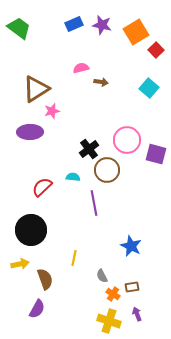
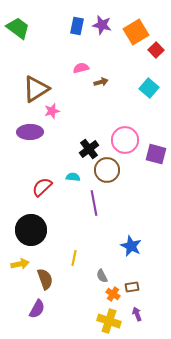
blue rectangle: moved 3 px right, 2 px down; rotated 54 degrees counterclockwise
green trapezoid: moved 1 px left
brown arrow: rotated 24 degrees counterclockwise
pink circle: moved 2 px left
